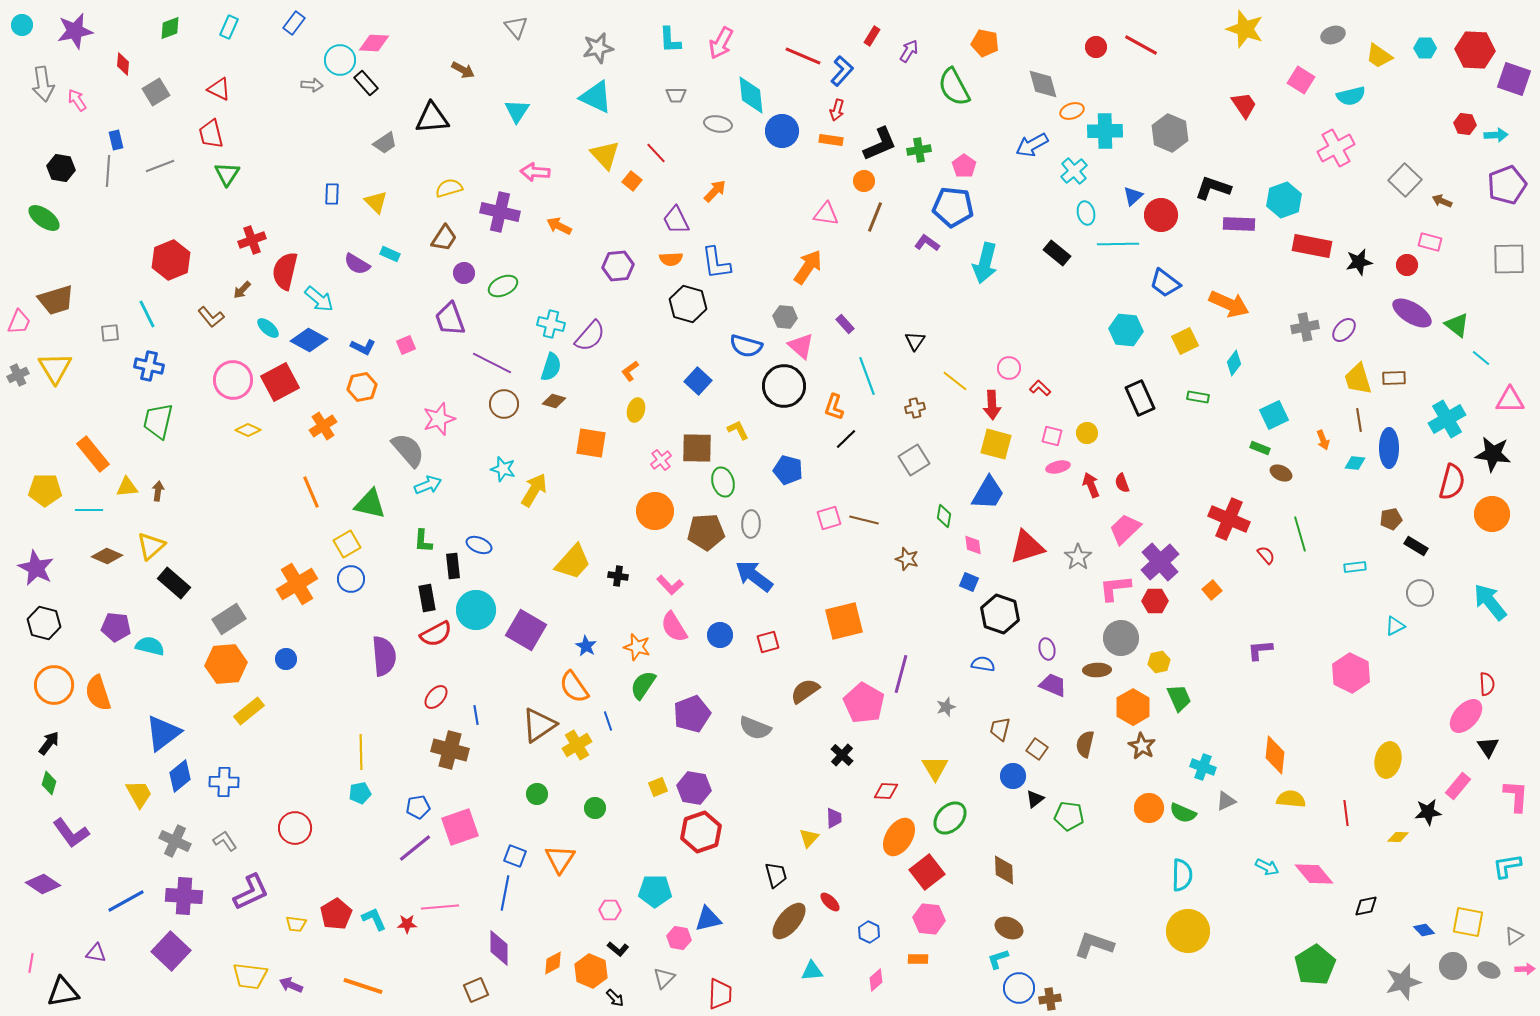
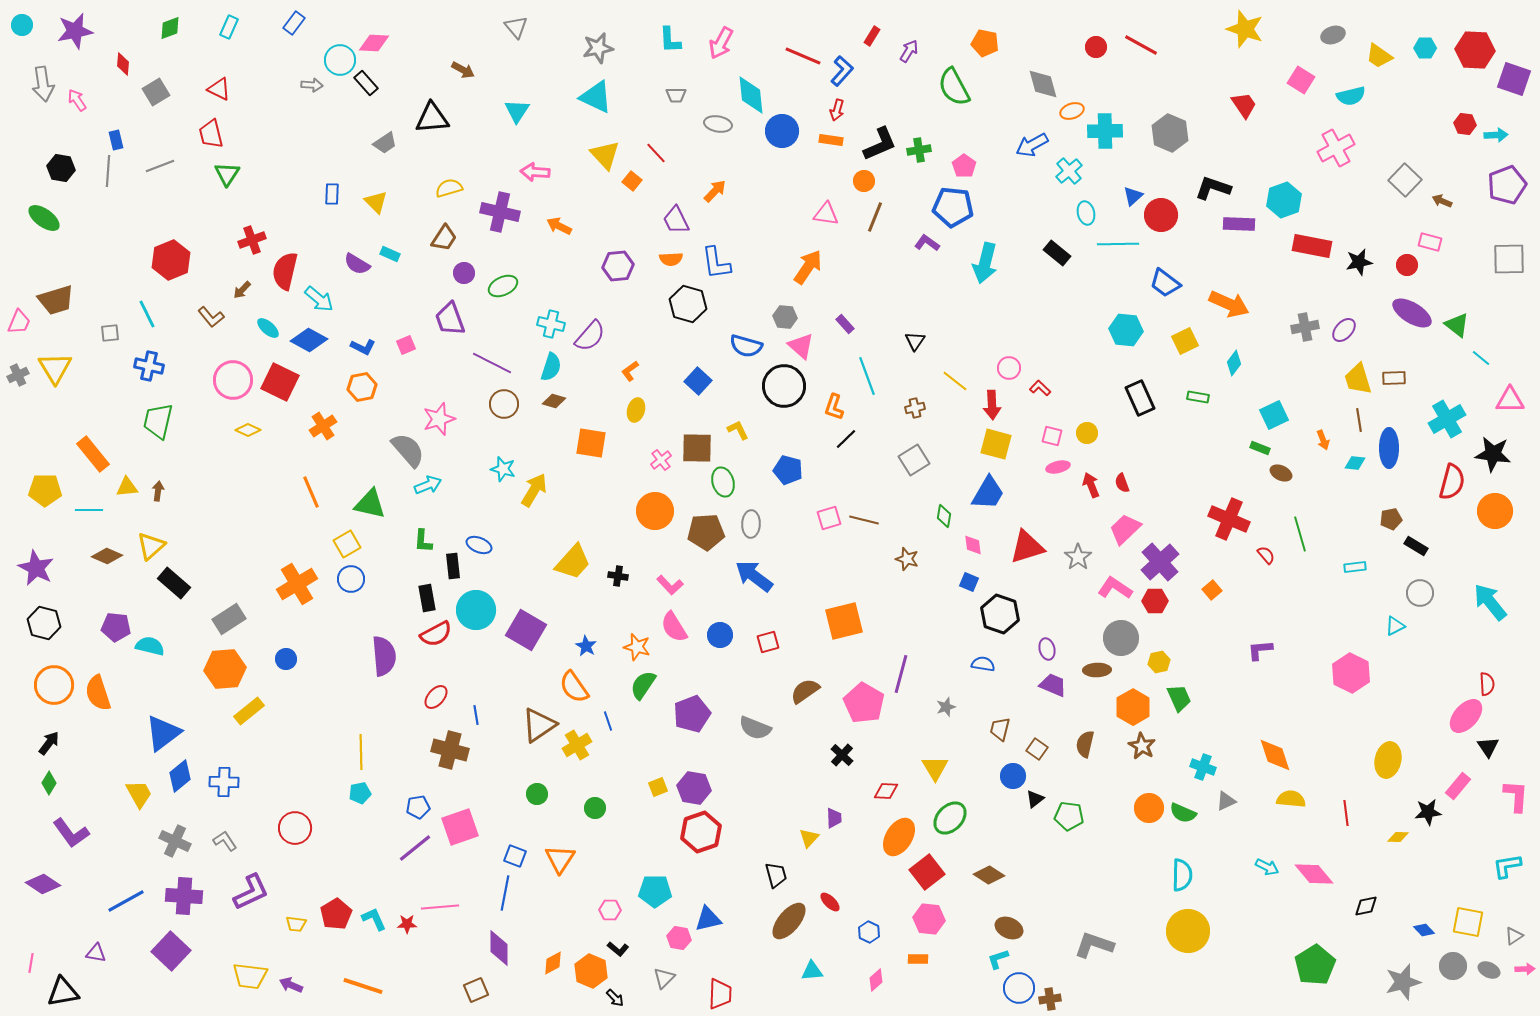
cyan cross at (1074, 171): moved 5 px left
red square at (280, 382): rotated 36 degrees counterclockwise
orange circle at (1492, 514): moved 3 px right, 3 px up
pink L-shape at (1115, 588): rotated 40 degrees clockwise
orange hexagon at (226, 664): moved 1 px left, 5 px down
orange diamond at (1275, 755): rotated 24 degrees counterclockwise
green diamond at (49, 783): rotated 15 degrees clockwise
brown diamond at (1004, 870): moved 15 px left, 5 px down; rotated 56 degrees counterclockwise
